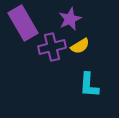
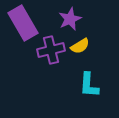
purple cross: moved 1 px left, 3 px down
